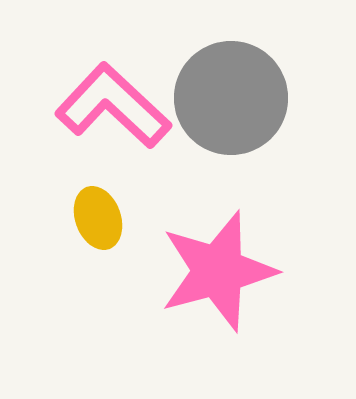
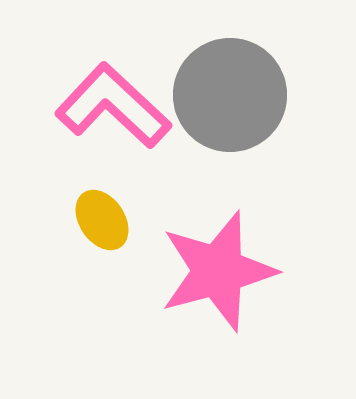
gray circle: moved 1 px left, 3 px up
yellow ellipse: moved 4 px right, 2 px down; rotated 14 degrees counterclockwise
